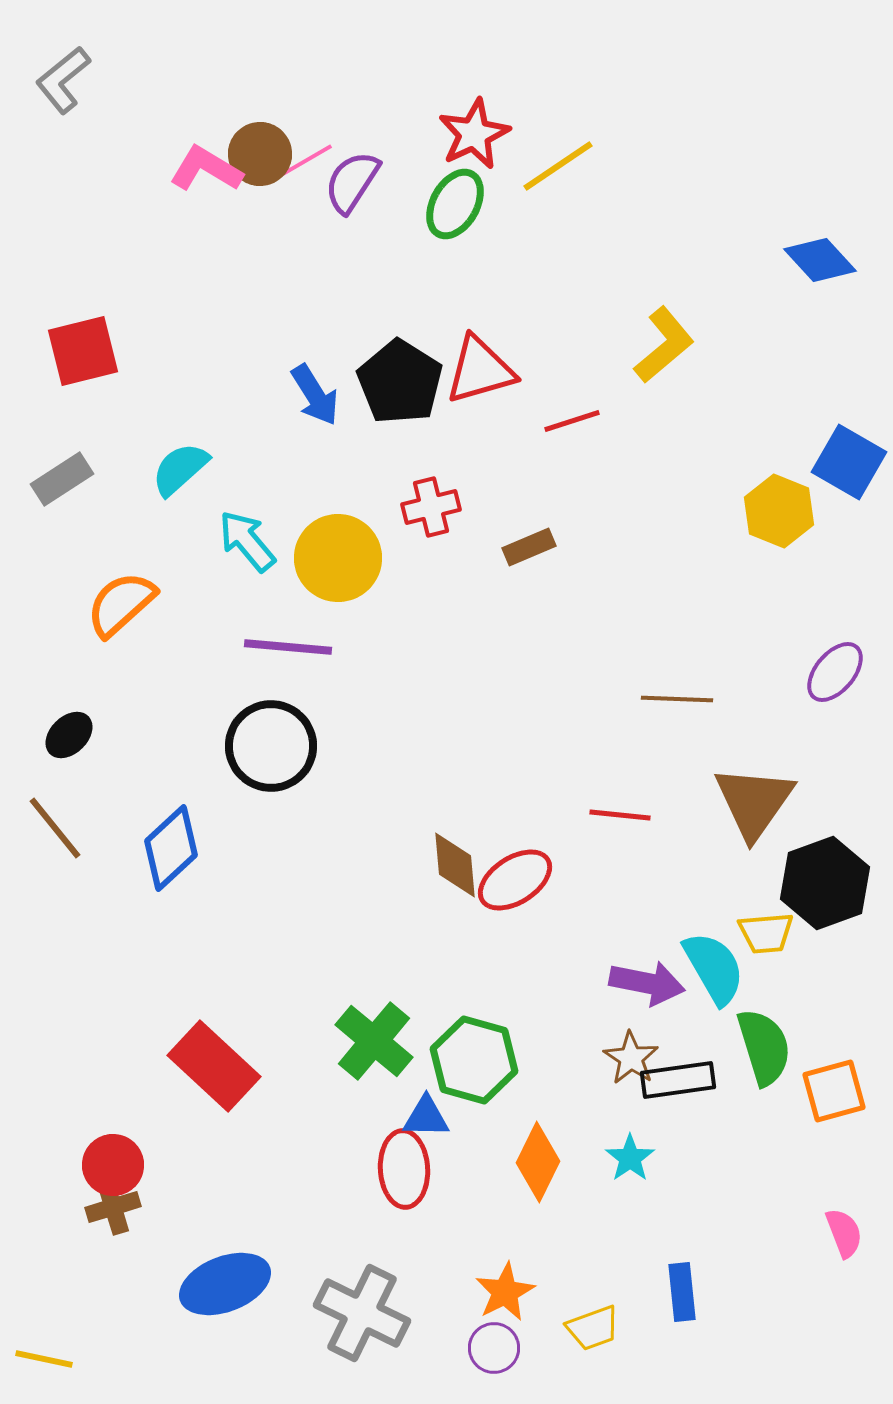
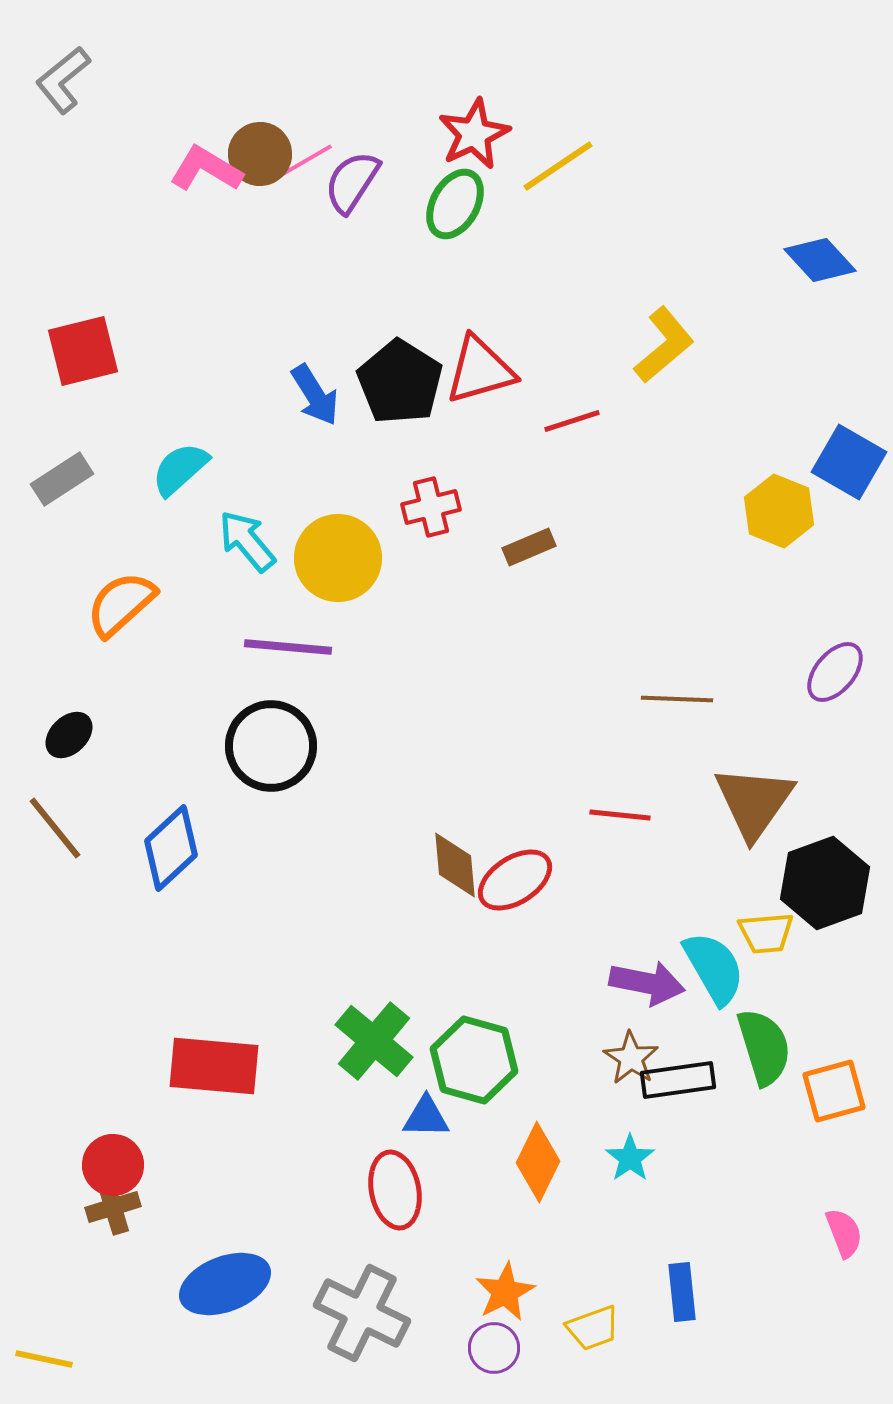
red rectangle at (214, 1066): rotated 38 degrees counterclockwise
red ellipse at (404, 1169): moved 9 px left, 21 px down; rotated 8 degrees counterclockwise
